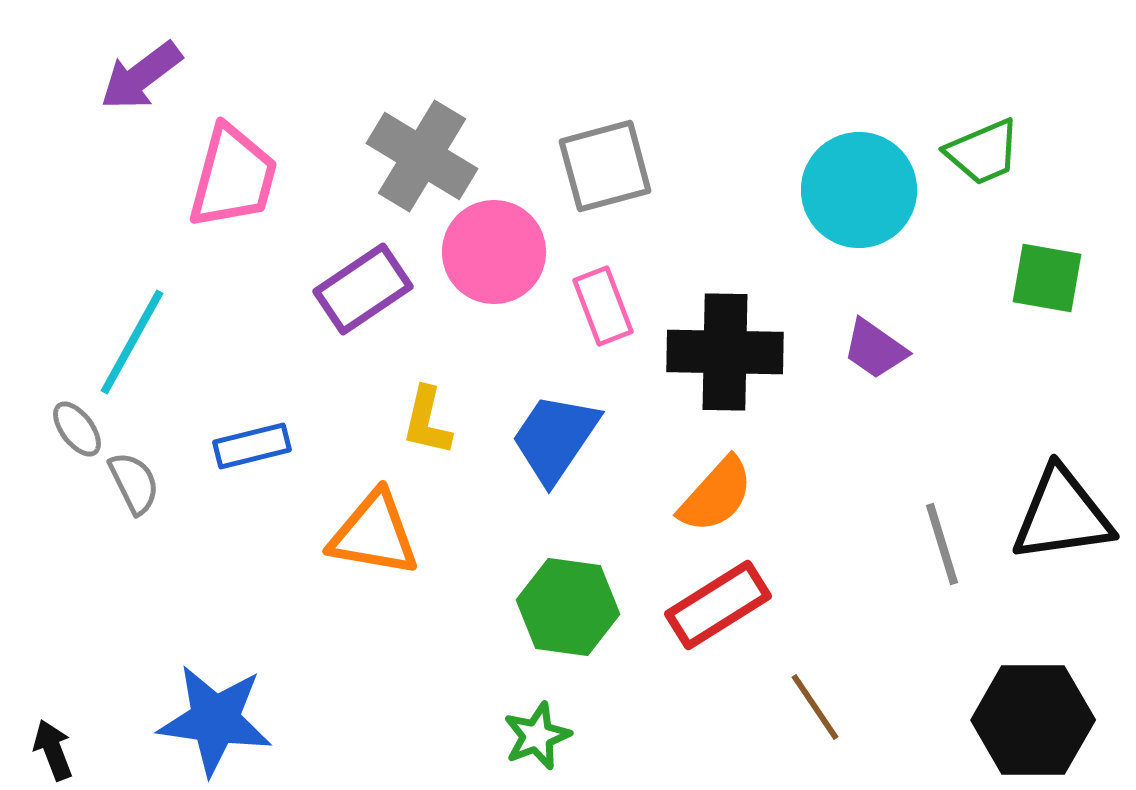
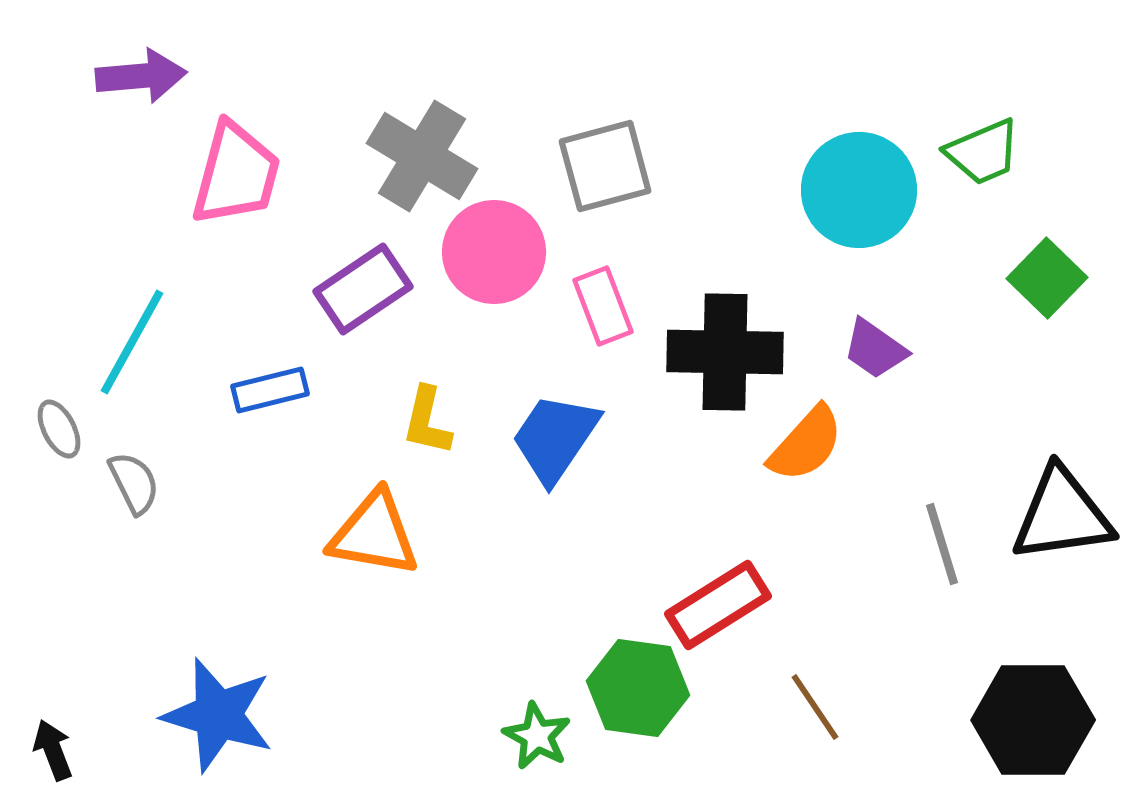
purple arrow: rotated 148 degrees counterclockwise
pink trapezoid: moved 3 px right, 3 px up
green square: rotated 34 degrees clockwise
gray ellipse: moved 18 px left; rotated 10 degrees clockwise
blue rectangle: moved 18 px right, 56 px up
orange semicircle: moved 90 px right, 51 px up
green hexagon: moved 70 px right, 81 px down
blue star: moved 3 px right, 5 px up; rotated 9 degrees clockwise
green star: rotated 22 degrees counterclockwise
